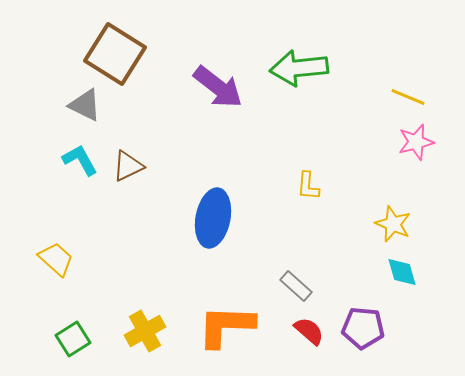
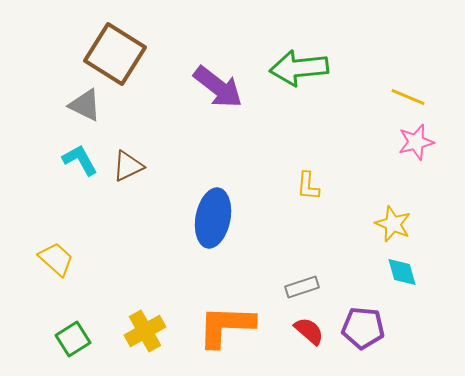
gray rectangle: moved 6 px right, 1 px down; rotated 60 degrees counterclockwise
